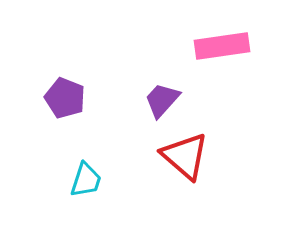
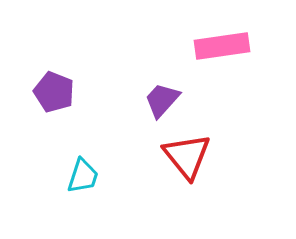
purple pentagon: moved 11 px left, 6 px up
red triangle: moved 2 px right; rotated 10 degrees clockwise
cyan trapezoid: moved 3 px left, 4 px up
